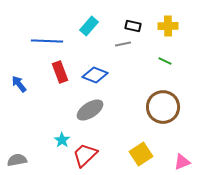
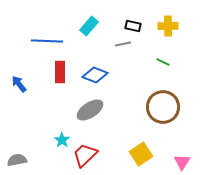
green line: moved 2 px left, 1 px down
red rectangle: rotated 20 degrees clockwise
pink triangle: rotated 36 degrees counterclockwise
